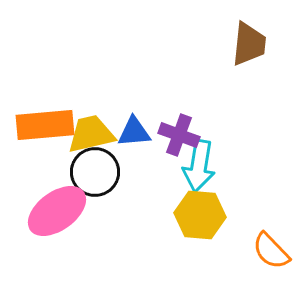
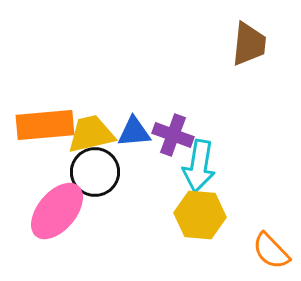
purple cross: moved 6 px left
pink ellipse: rotated 14 degrees counterclockwise
